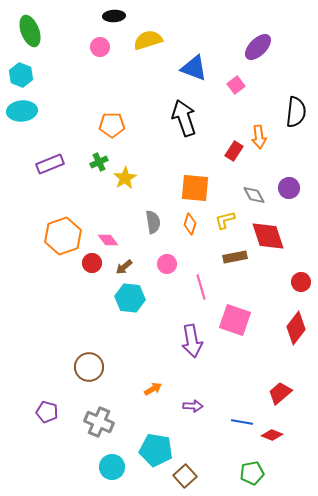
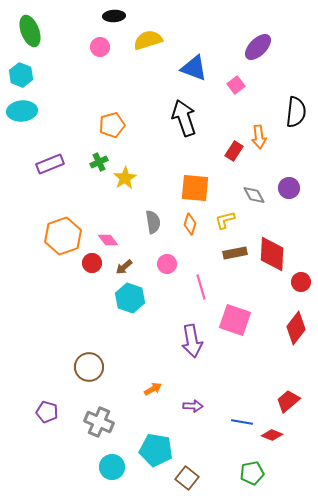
orange pentagon at (112, 125): rotated 15 degrees counterclockwise
red diamond at (268, 236): moved 4 px right, 18 px down; rotated 21 degrees clockwise
brown rectangle at (235, 257): moved 4 px up
cyan hexagon at (130, 298): rotated 12 degrees clockwise
red trapezoid at (280, 393): moved 8 px right, 8 px down
brown square at (185, 476): moved 2 px right, 2 px down; rotated 10 degrees counterclockwise
